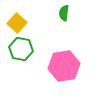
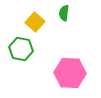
yellow square: moved 18 px right, 1 px up
pink hexagon: moved 6 px right, 7 px down; rotated 12 degrees clockwise
